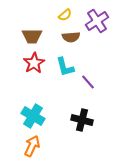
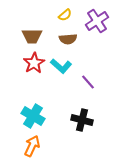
brown semicircle: moved 3 px left, 2 px down
cyan L-shape: moved 4 px left, 1 px up; rotated 35 degrees counterclockwise
